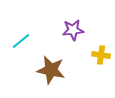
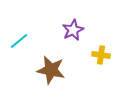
purple star: rotated 20 degrees counterclockwise
cyan line: moved 2 px left
